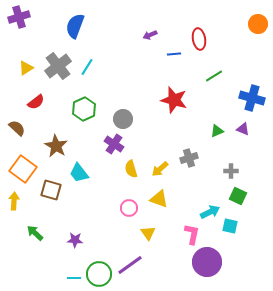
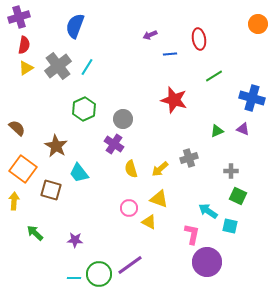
blue line at (174, 54): moved 4 px left
red semicircle at (36, 102): moved 12 px left, 57 px up; rotated 42 degrees counterclockwise
cyan arrow at (210, 212): moved 2 px left, 1 px up; rotated 120 degrees counterclockwise
yellow triangle at (148, 233): moved 1 px right, 11 px up; rotated 28 degrees counterclockwise
